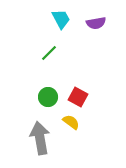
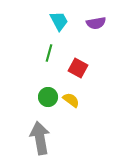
cyan trapezoid: moved 2 px left, 2 px down
green line: rotated 30 degrees counterclockwise
red square: moved 29 px up
yellow semicircle: moved 22 px up
